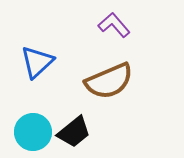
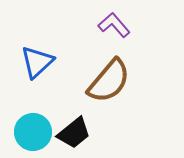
brown semicircle: rotated 27 degrees counterclockwise
black trapezoid: moved 1 px down
